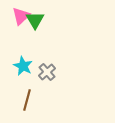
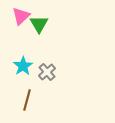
green triangle: moved 4 px right, 4 px down
cyan star: rotated 12 degrees clockwise
